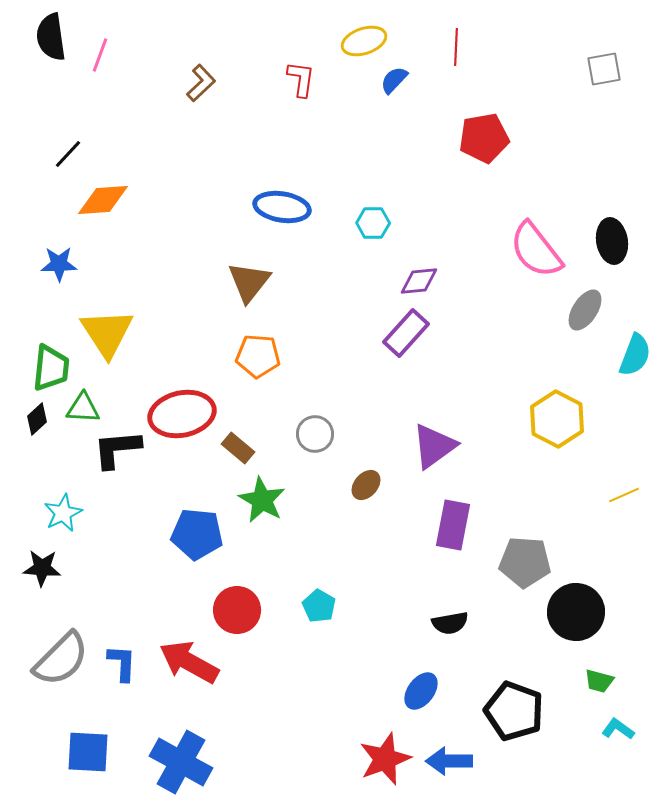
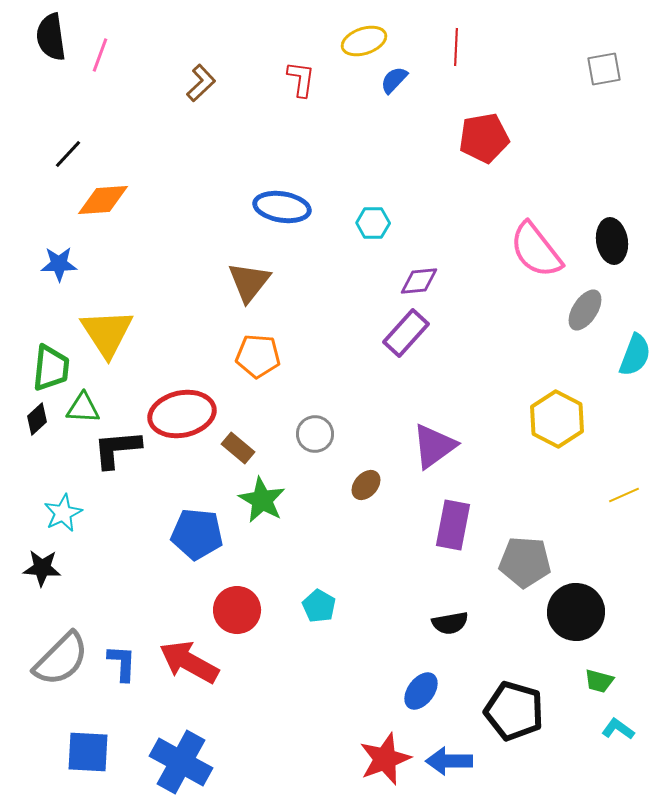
black pentagon at (514, 711): rotated 4 degrees counterclockwise
